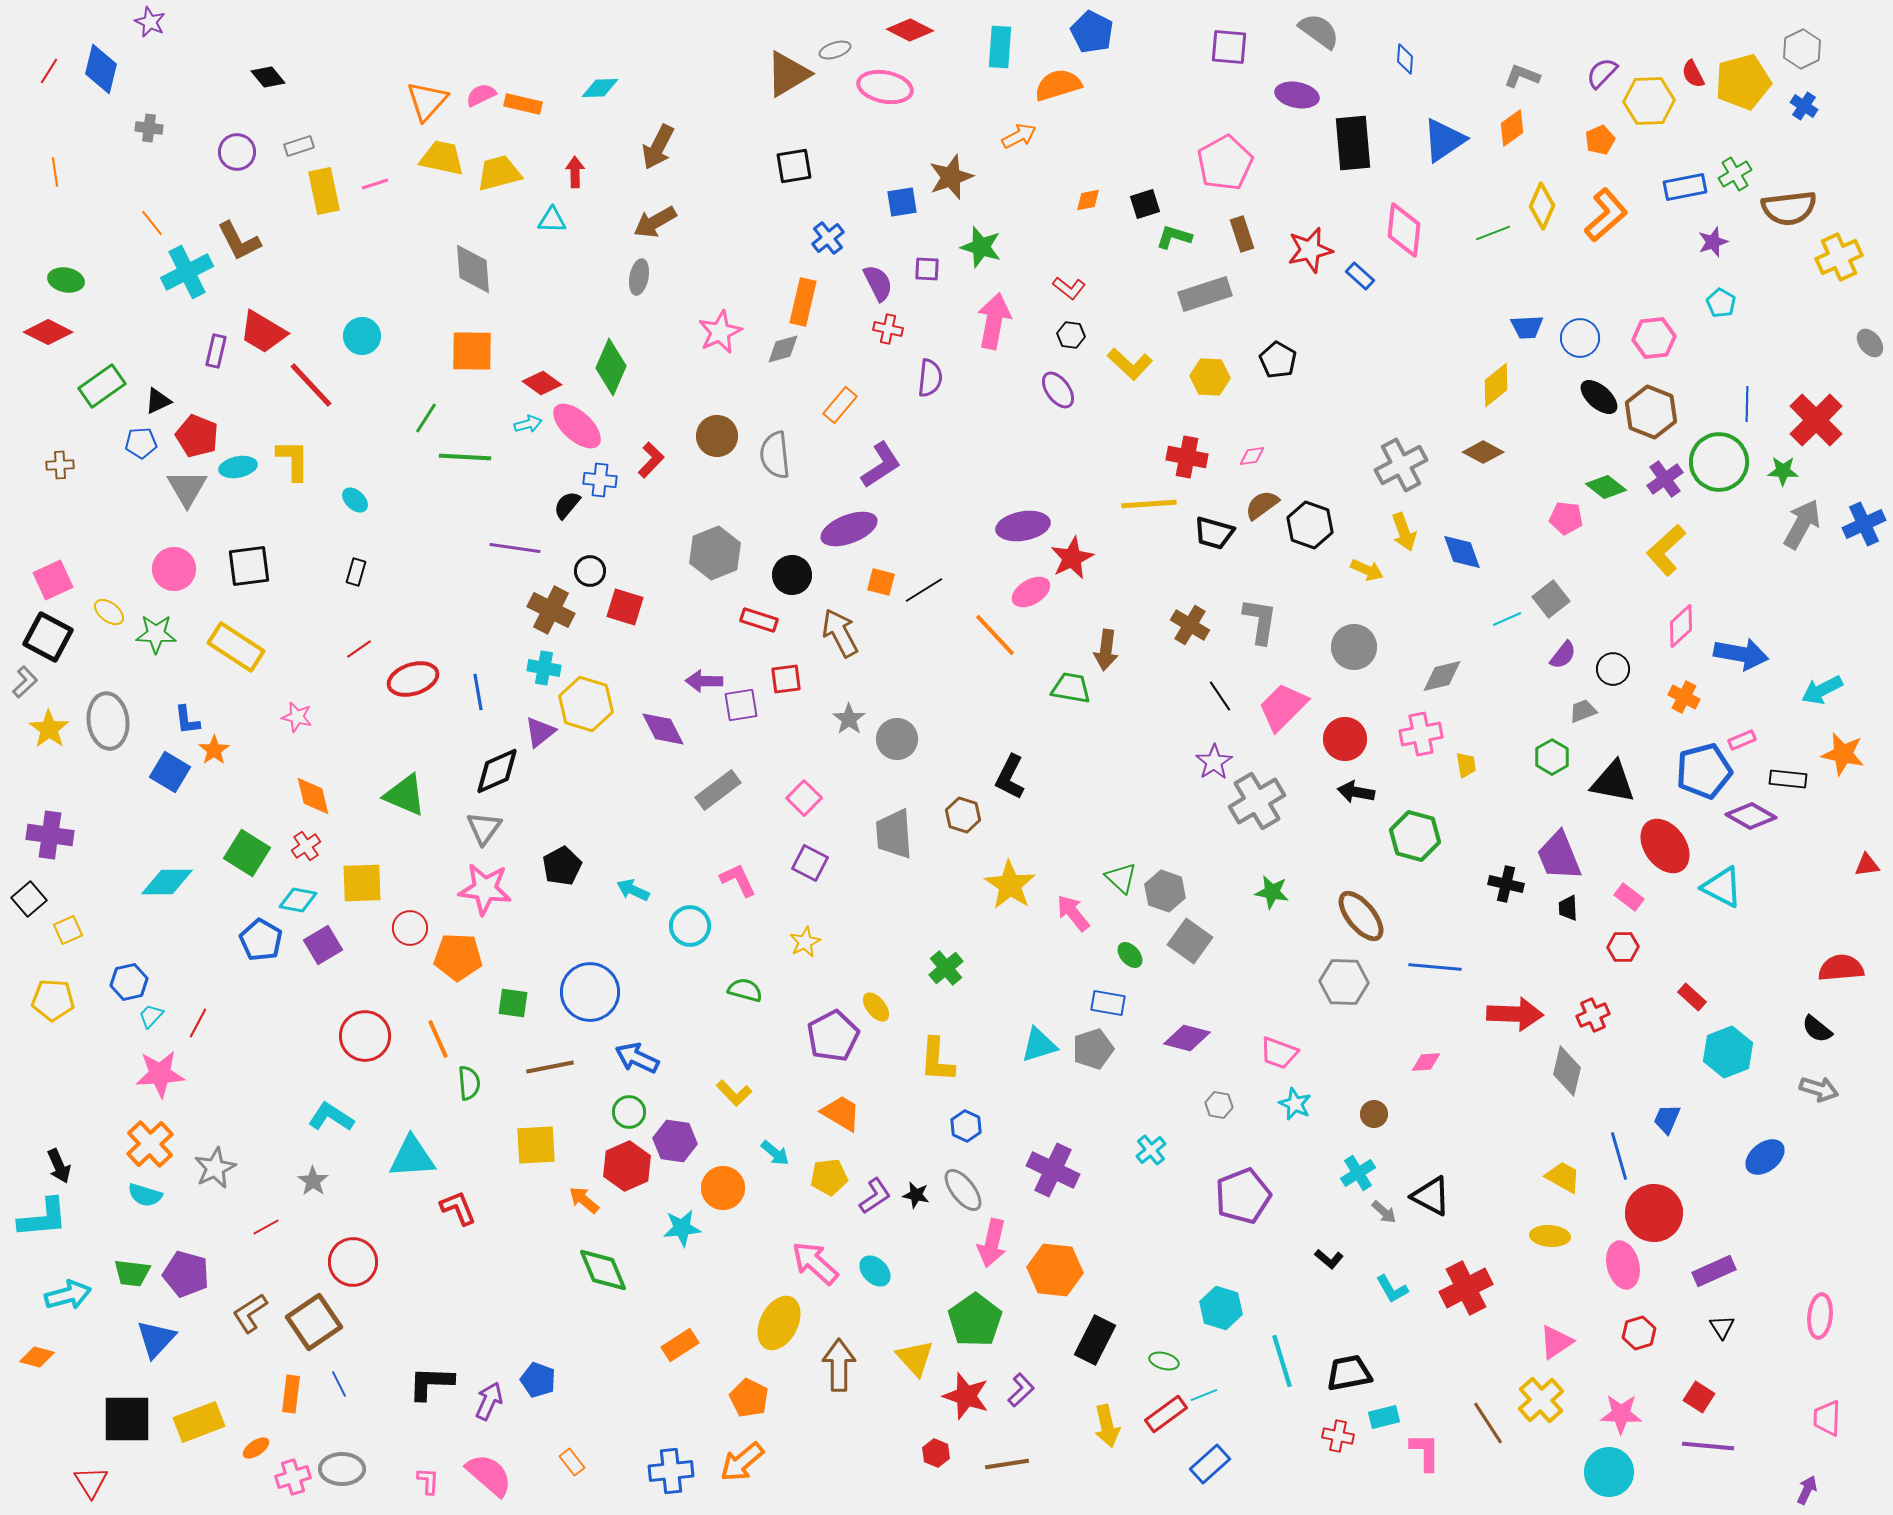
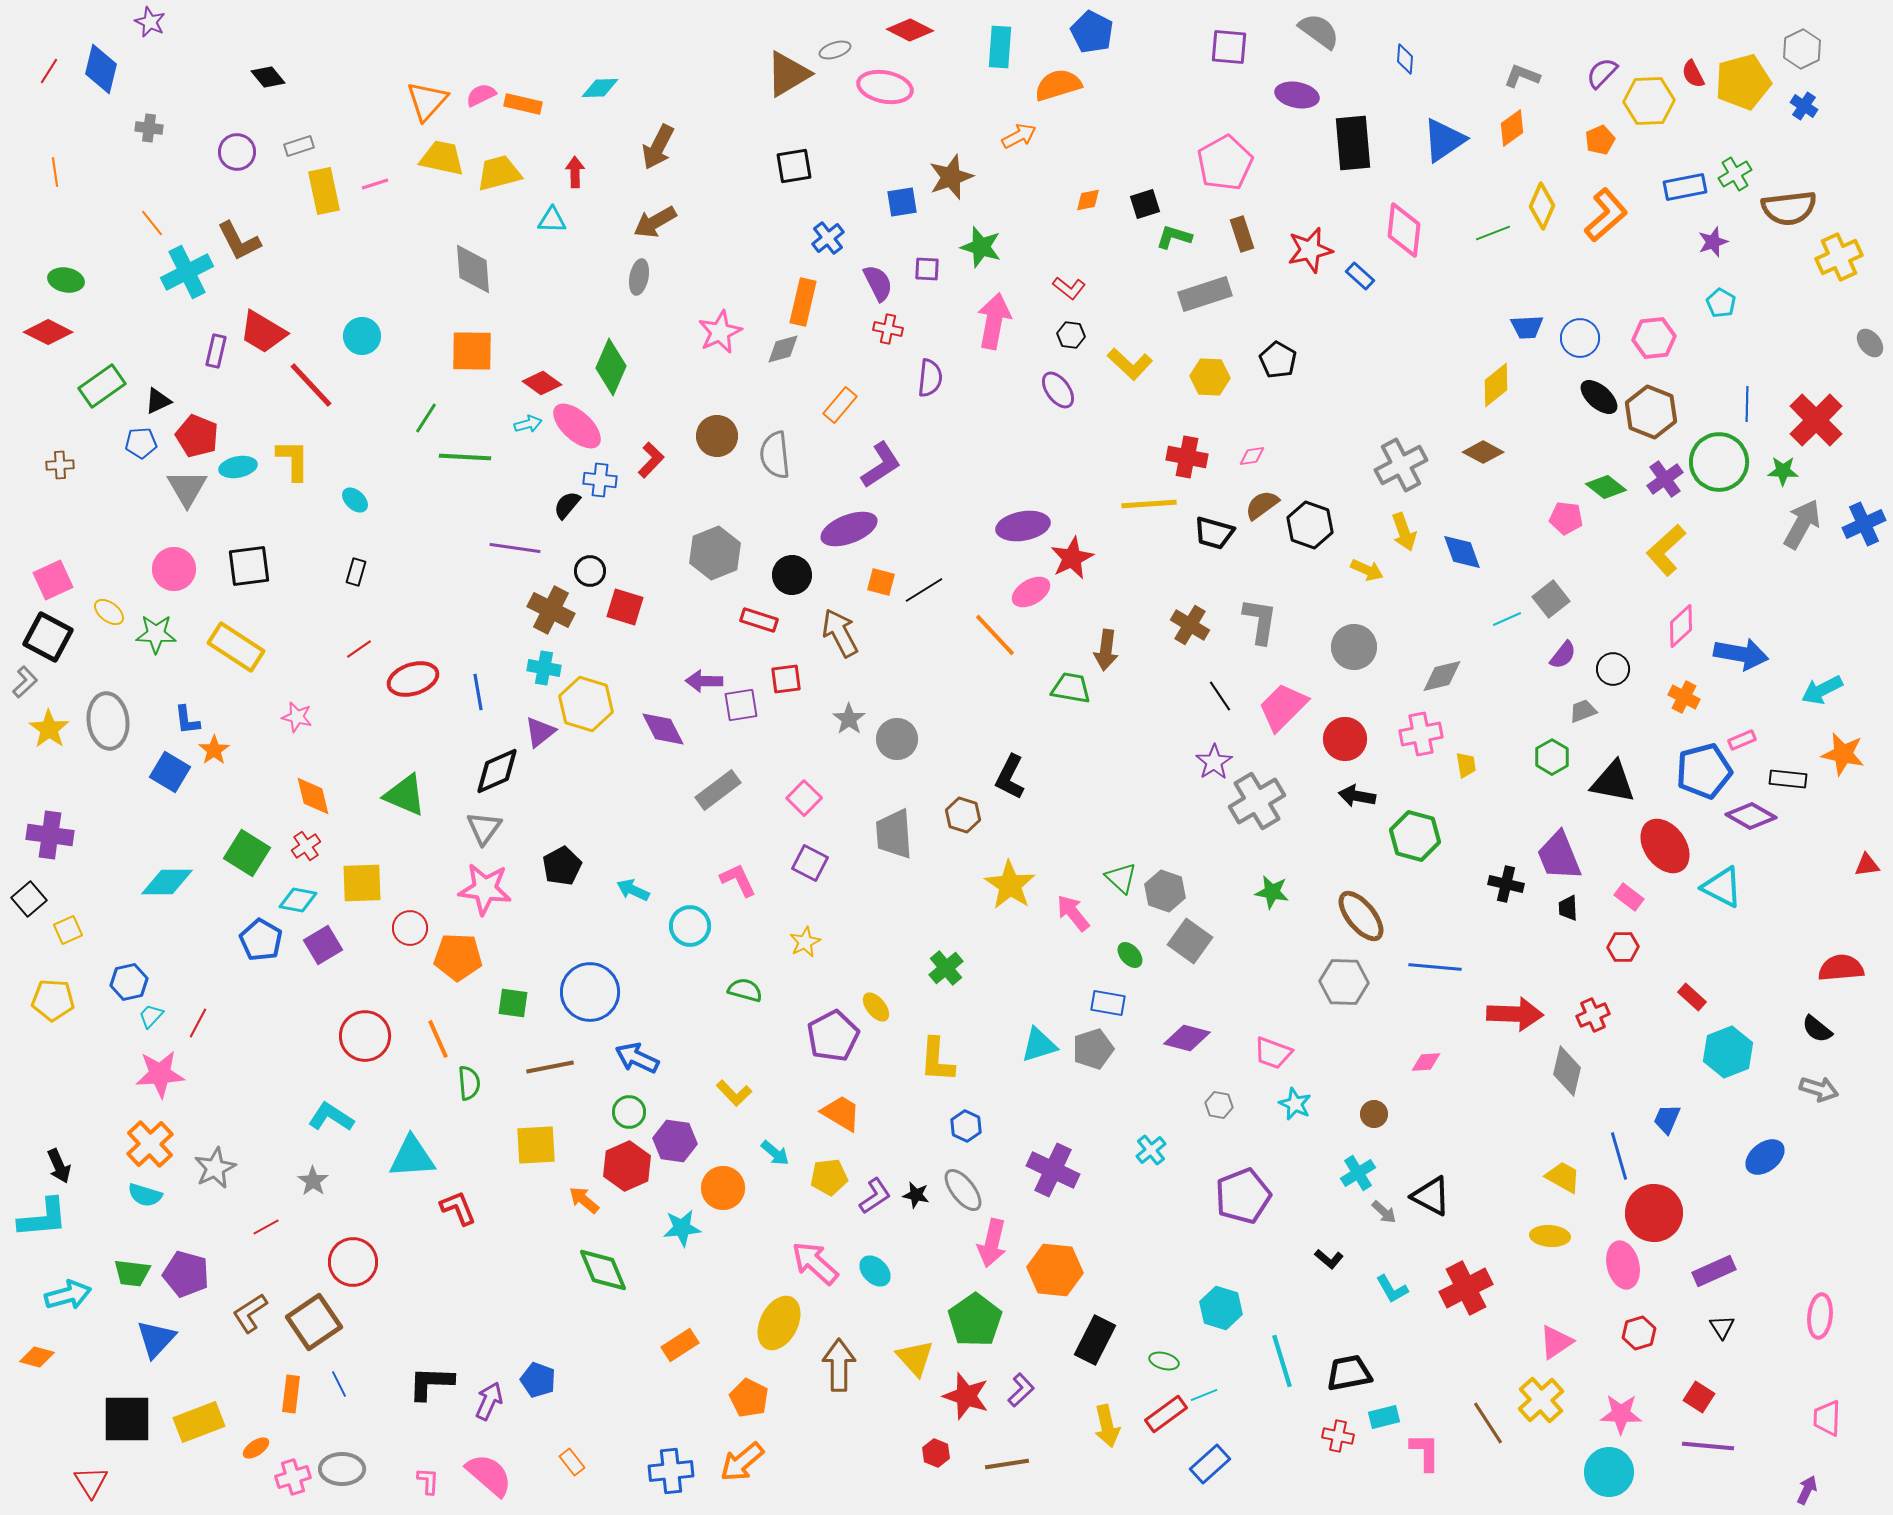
black arrow at (1356, 792): moved 1 px right, 4 px down
pink trapezoid at (1279, 1053): moved 6 px left
